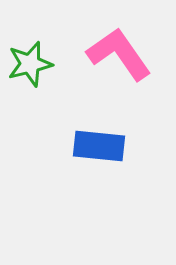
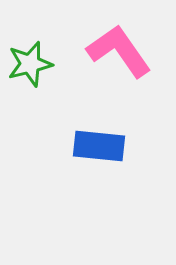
pink L-shape: moved 3 px up
